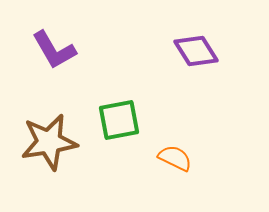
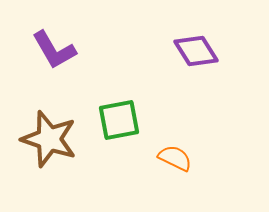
brown star: moved 3 px up; rotated 28 degrees clockwise
